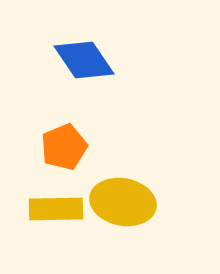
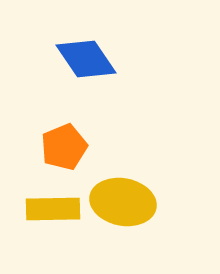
blue diamond: moved 2 px right, 1 px up
yellow rectangle: moved 3 px left
